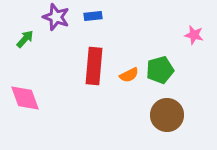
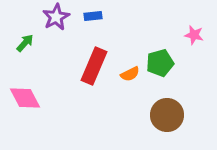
purple star: rotated 24 degrees clockwise
green arrow: moved 4 px down
red rectangle: rotated 18 degrees clockwise
green pentagon: moved 7 px up
orange semicircle: moved 1 px right, 1 px up
pink diamond: rotated 8 degrees counterclockwise
